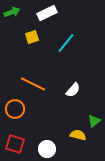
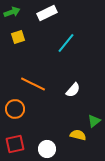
yellow square: moved 14 px left
red square: rotated 30 degrees counterclockwise
